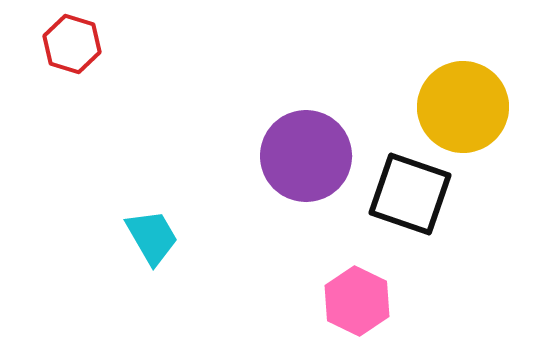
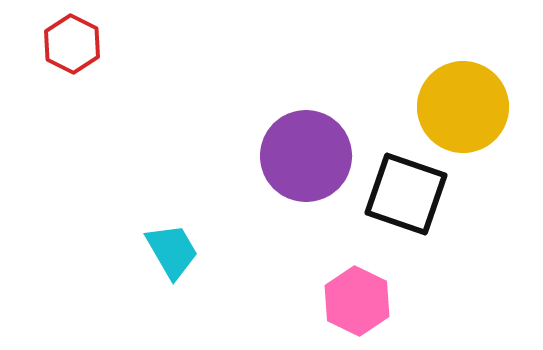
red hexagon: rotated 10 degrees clockwise
black square: moved 4 px left
cyan trapezoid: moved 20 px right, 14 px down
